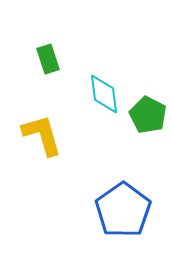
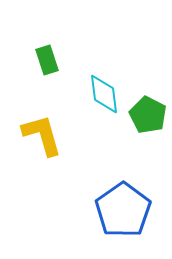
green rectangle: moved 1 px left, 1 px down
